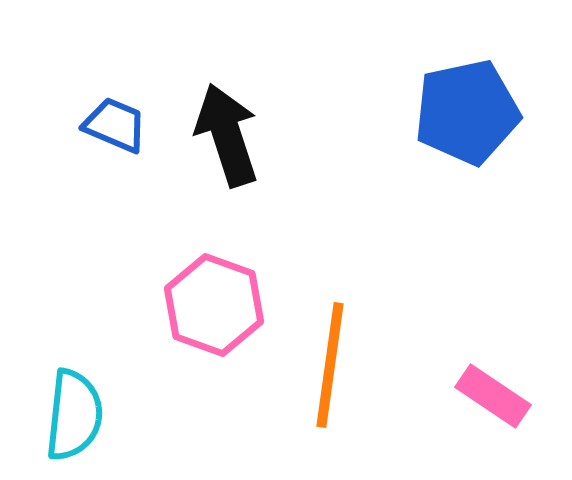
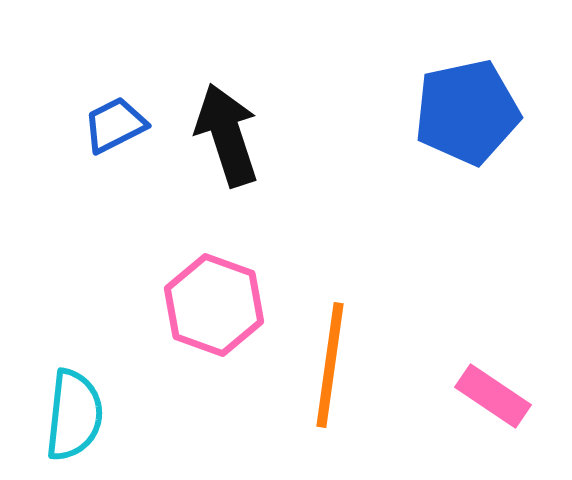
blue trapezoid: rotated 50 degrees counterclockwise
